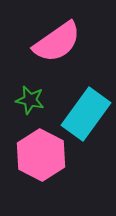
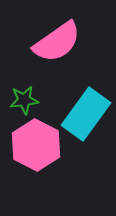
green star: moved 6 px left; rotated 20 degrees counterclockwise
pink hexagon: moved 5 px left, 10 px up
